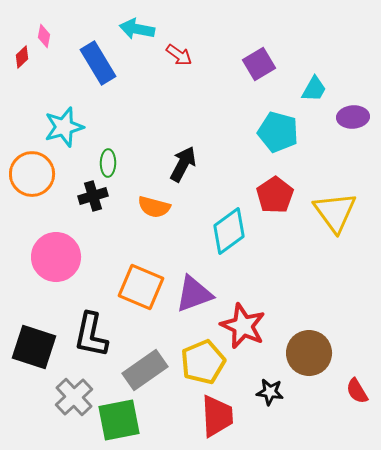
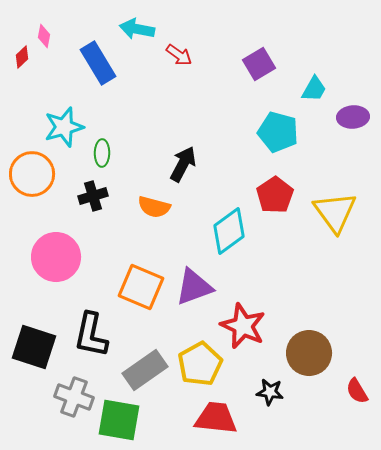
green ellipse: moved 6 px left, 10 px up
purple triangle: moved 7 px up
yellow pentagon: moved 3 px left, 2 px down; rotated 6 degrees counterclockwise
gray cross: rotated 27 degrees counterclockwise
red trapezoid: moved 1 px left, 2 px down; rotated 81 degrees counterclockwise
green square: rotated 21 degrees clockwise
